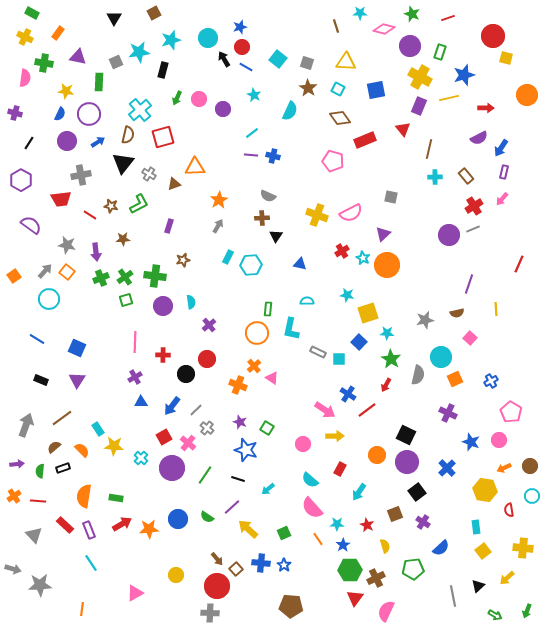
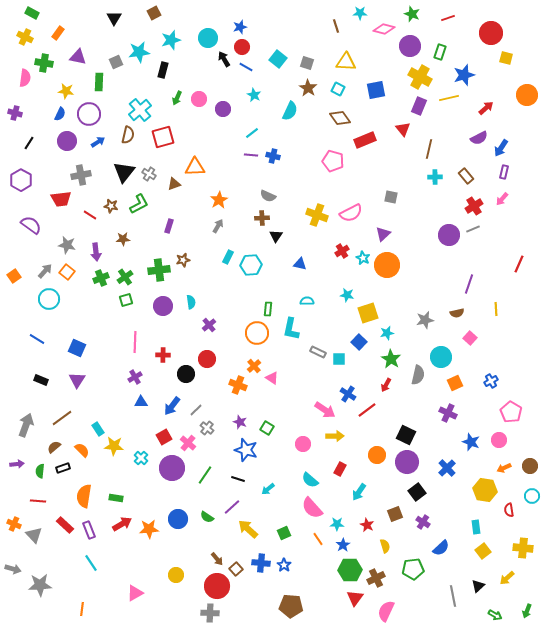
red circle at (493, 36): moved 2 px left, 3 px up
red arrow at (486, 108): rotated 42 degrees counterclockwise
black triangle at (123, 163): moved 1 px right, 9 px down
green cross at (155, 276): moved 4 px right, 6 px up; rotated 15 degrees counterclockwise
cyan star at (387, 333): rotated 16 degrees counterclockwise
orange square at (455, 379): moved 4 px down
orange cross at (14, 496): moved 28 px down; rotated 32 degrees counterclockwise
